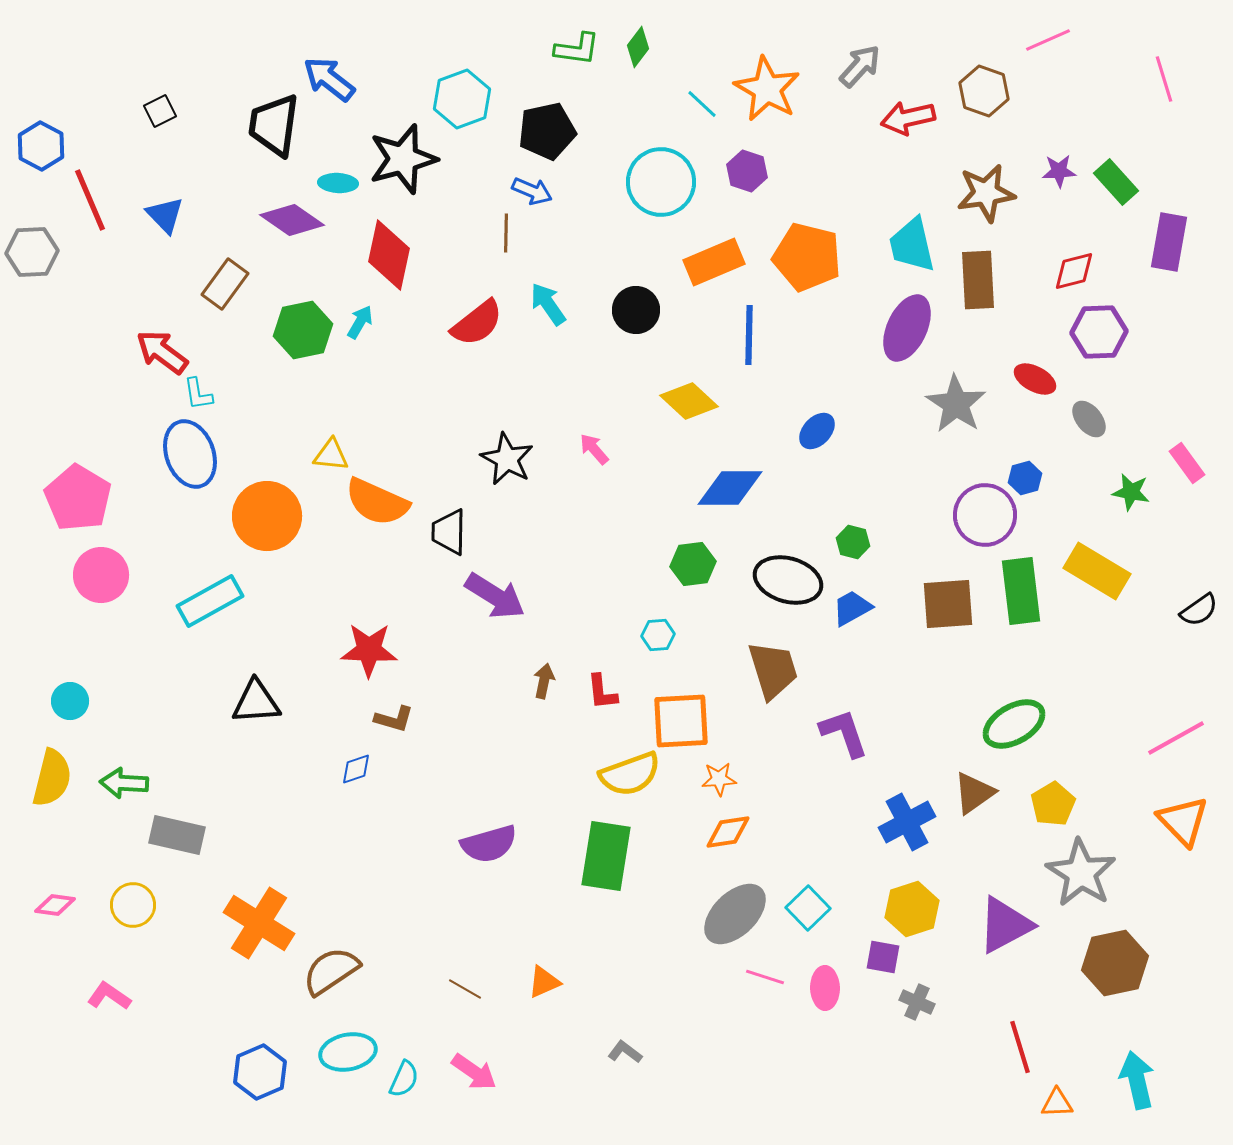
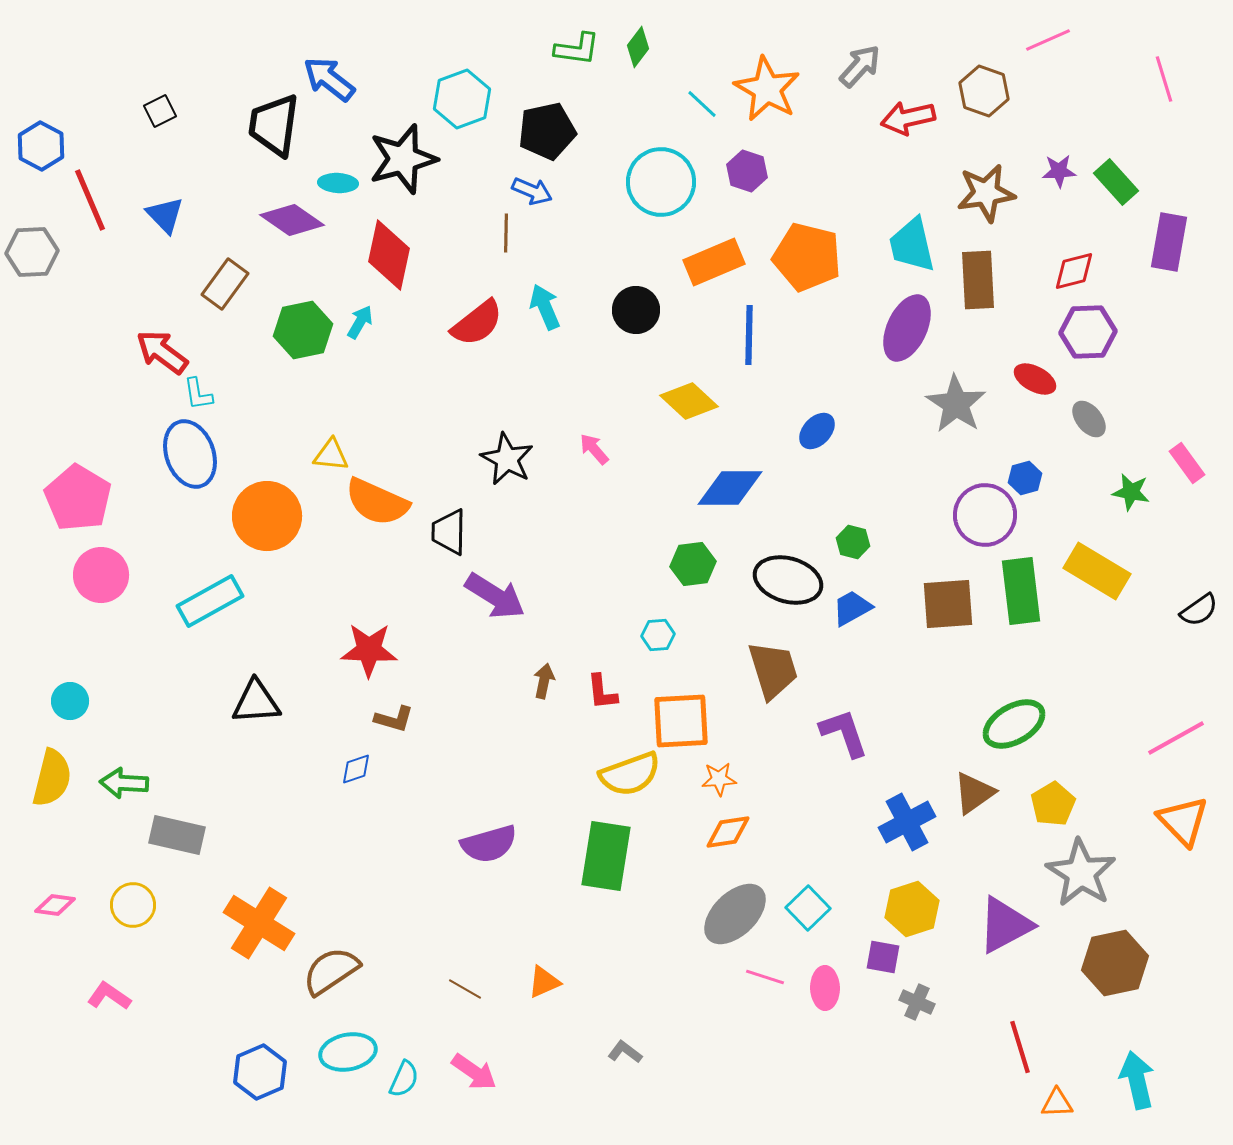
cyan arrow at (548, 304): moved 3 px left, 3 px down; rotated 12 degrees clockwise
purple hexagon at (1099, 332): moved 11 px left
